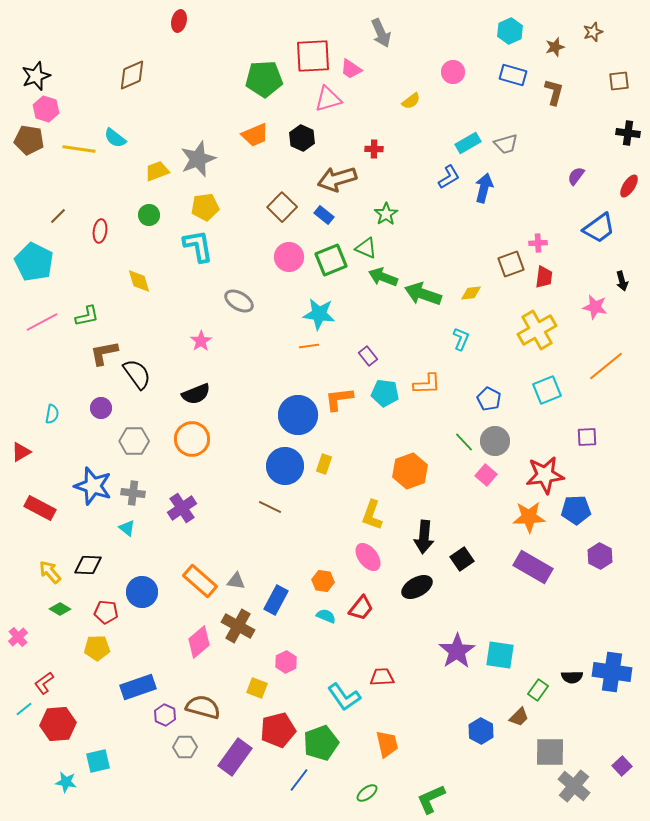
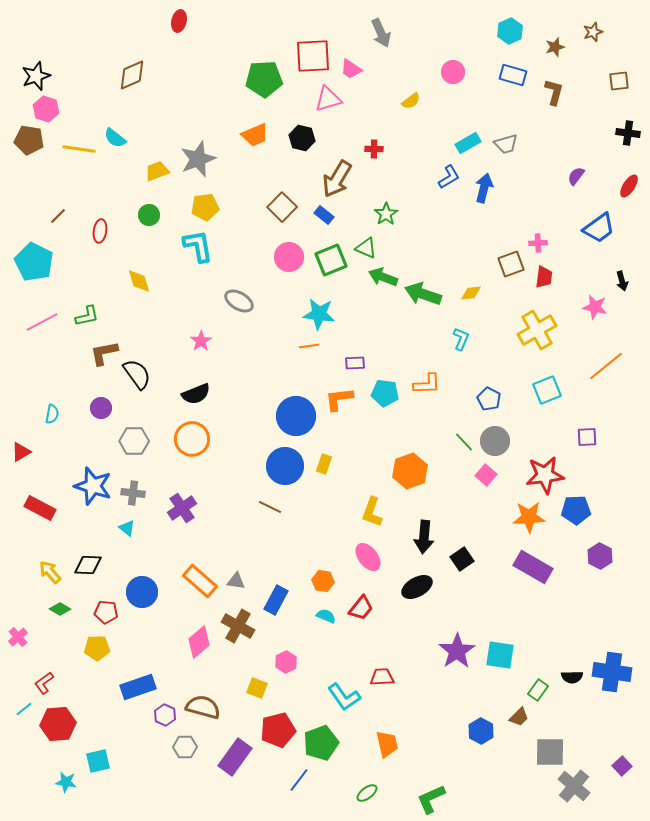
black hexagon at (302, 138): rotated 10 degrees counterclockwise
brown arrow at (337, 179): rotated 42 degrees counterclockwise
purple rectangle at (368, 356): moved 13 px left, 7 px down; rotated 54 degrees counterclockwise
blue circle at (298, 415): moved 2 px left, 1 px down
yellow L-shape at (372, 515): moved 3 px up
